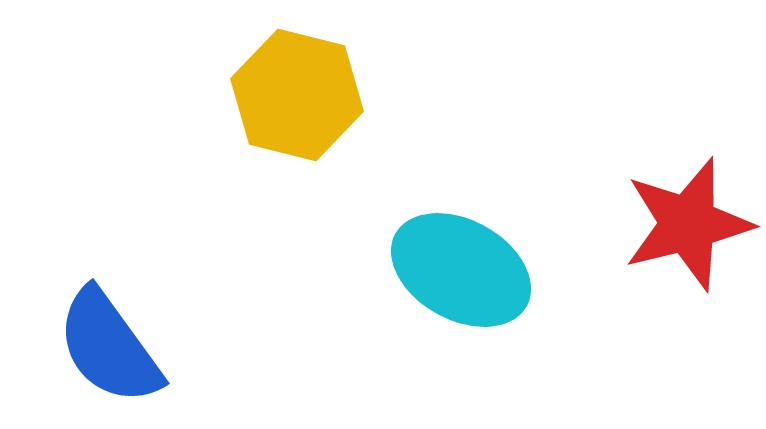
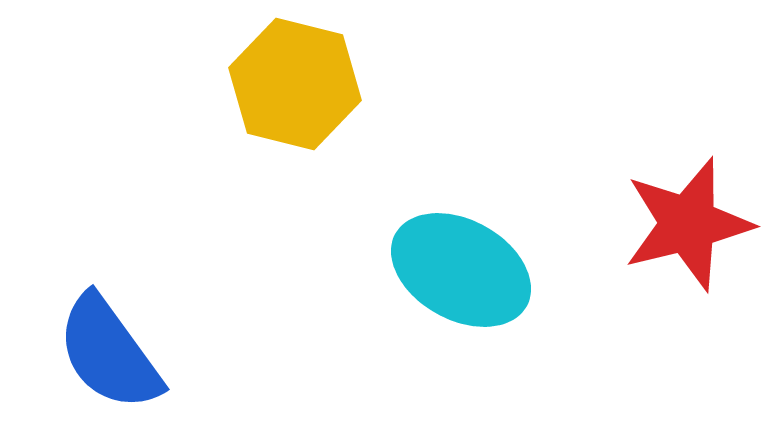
yellow hexagon: moved 2 px left, 11 px up
blue semicircle: moved 6 px down
